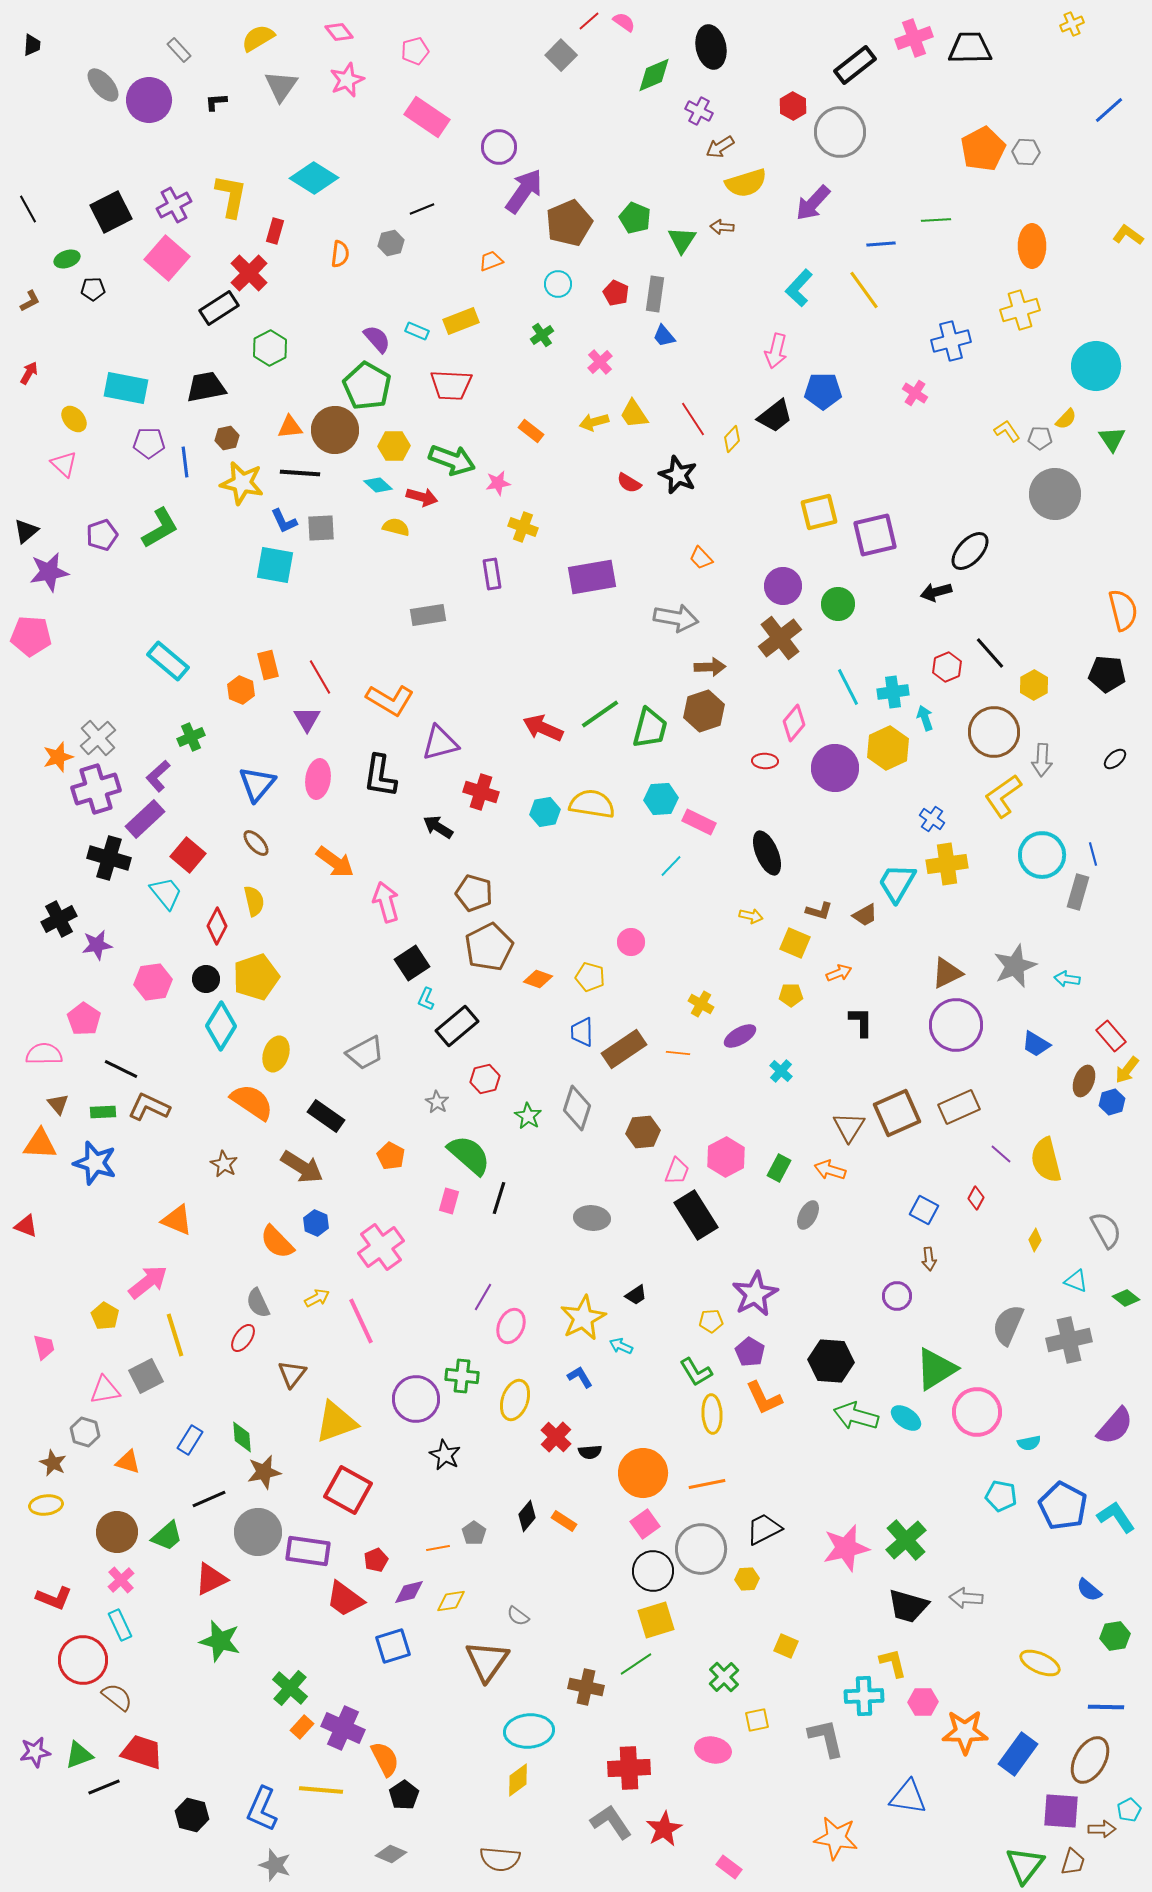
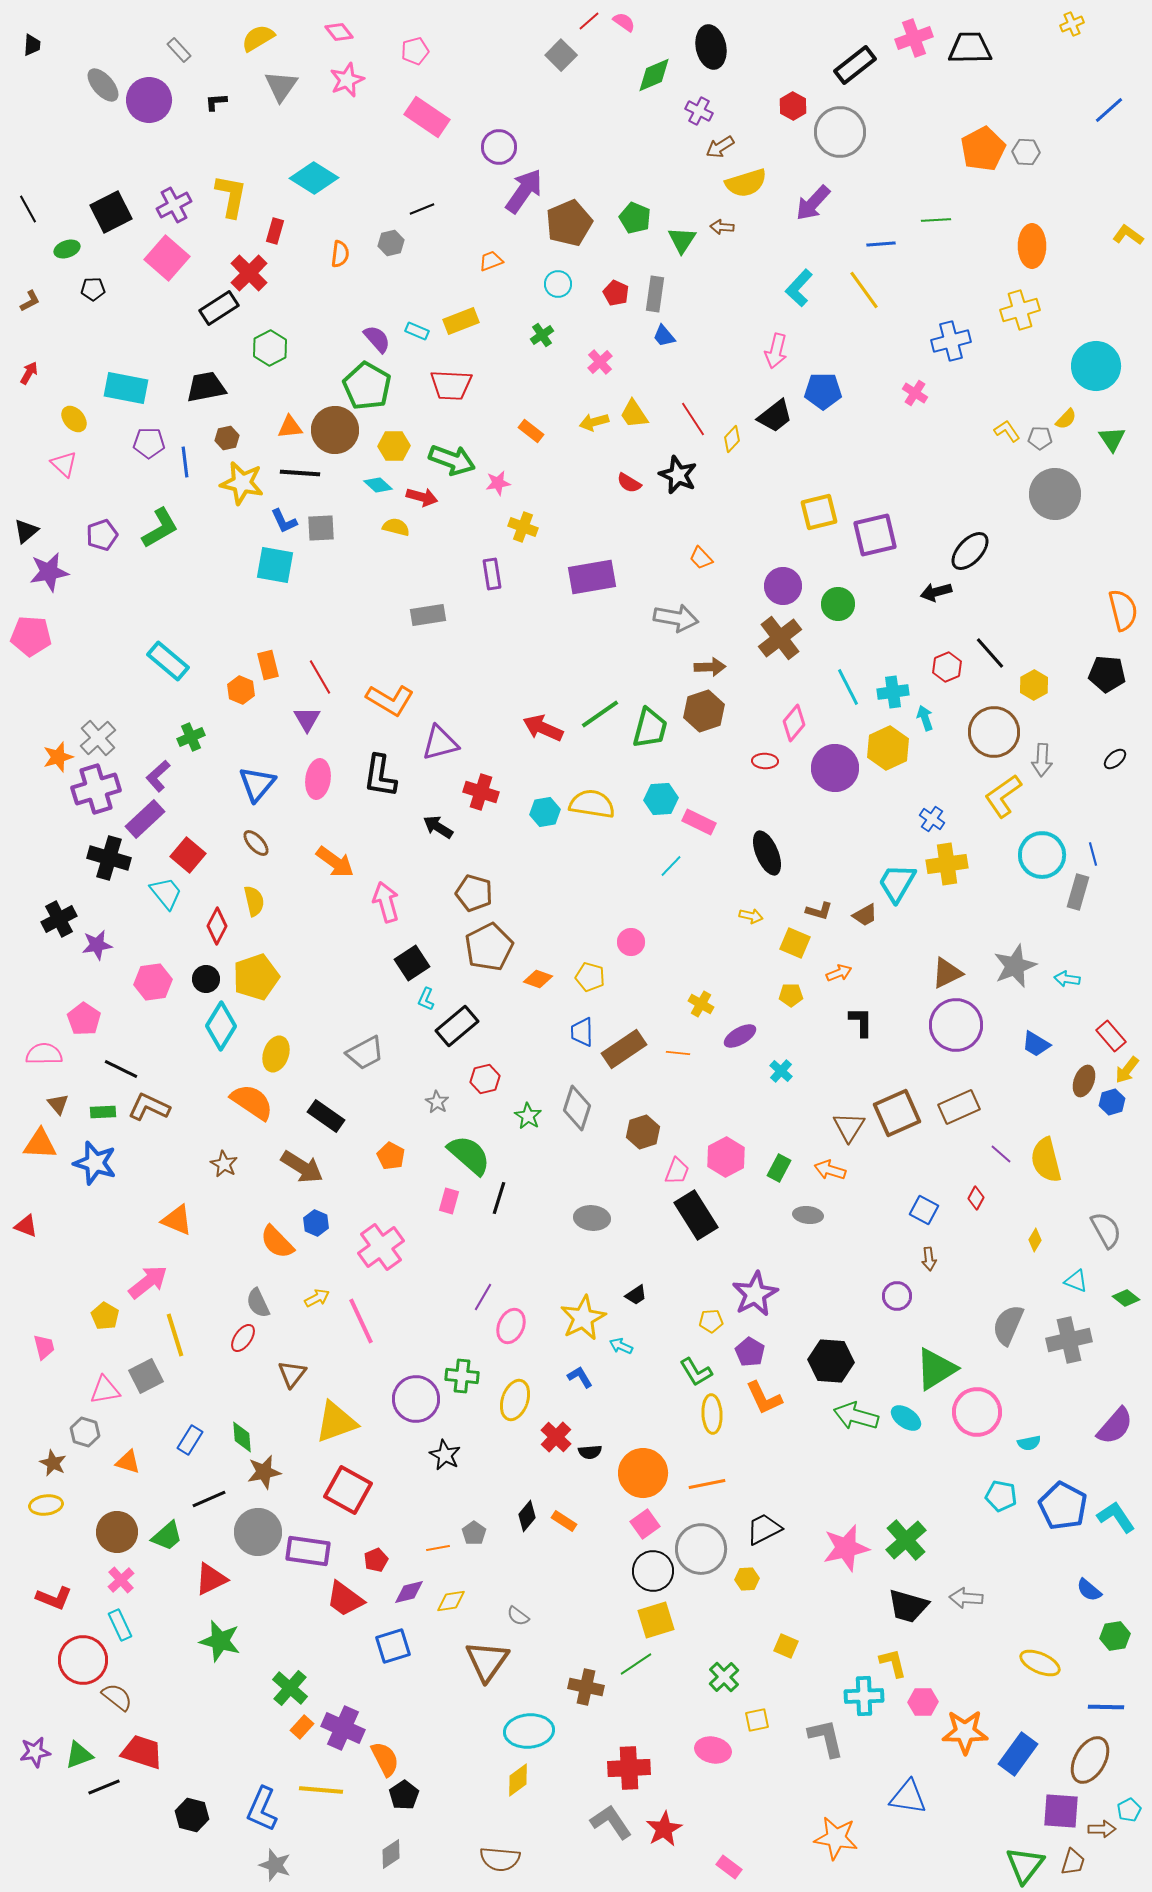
green ellipse at (67, 259): moved 10 px up
brown hexagon at (643, 1132): rotated 12 degrees counterclockwise
gray ellipse at (808, 1215): rotated 68 degrees clockwise
gray diamond at (391, 1854): rotated 56 degrees counterclockwise
